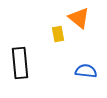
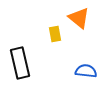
yellow rectangle: moved 3 px left
black rectangle: rotated 8 degrees counterclockwise
